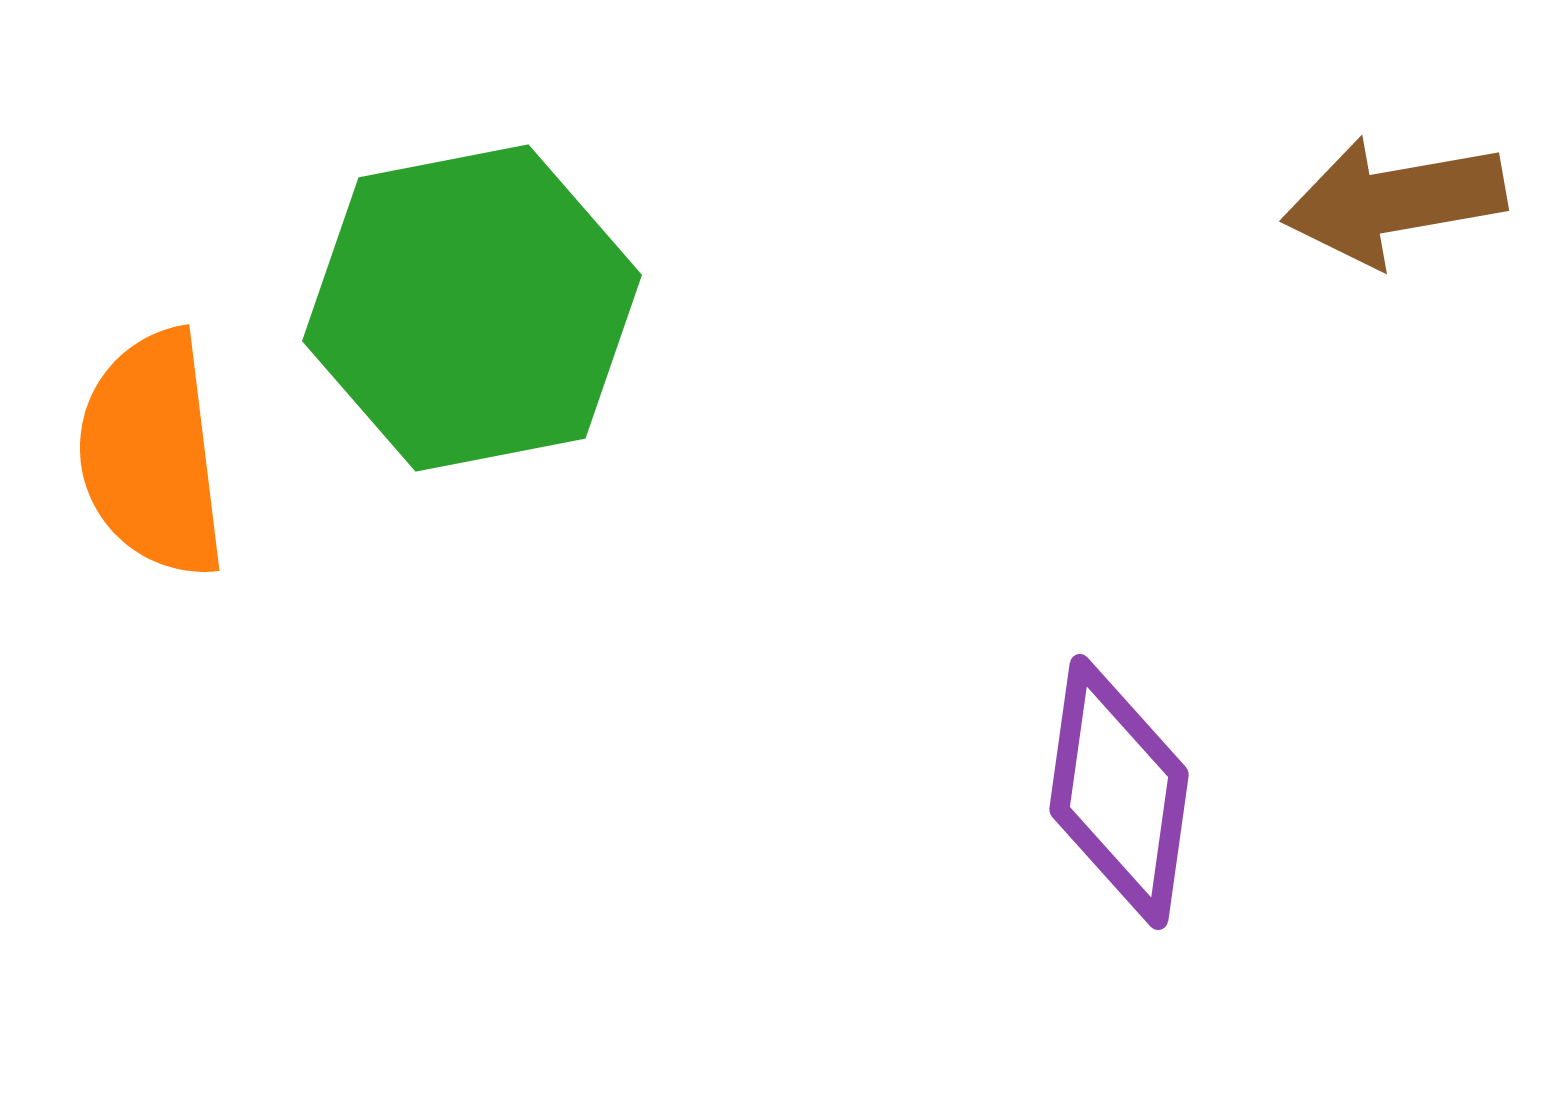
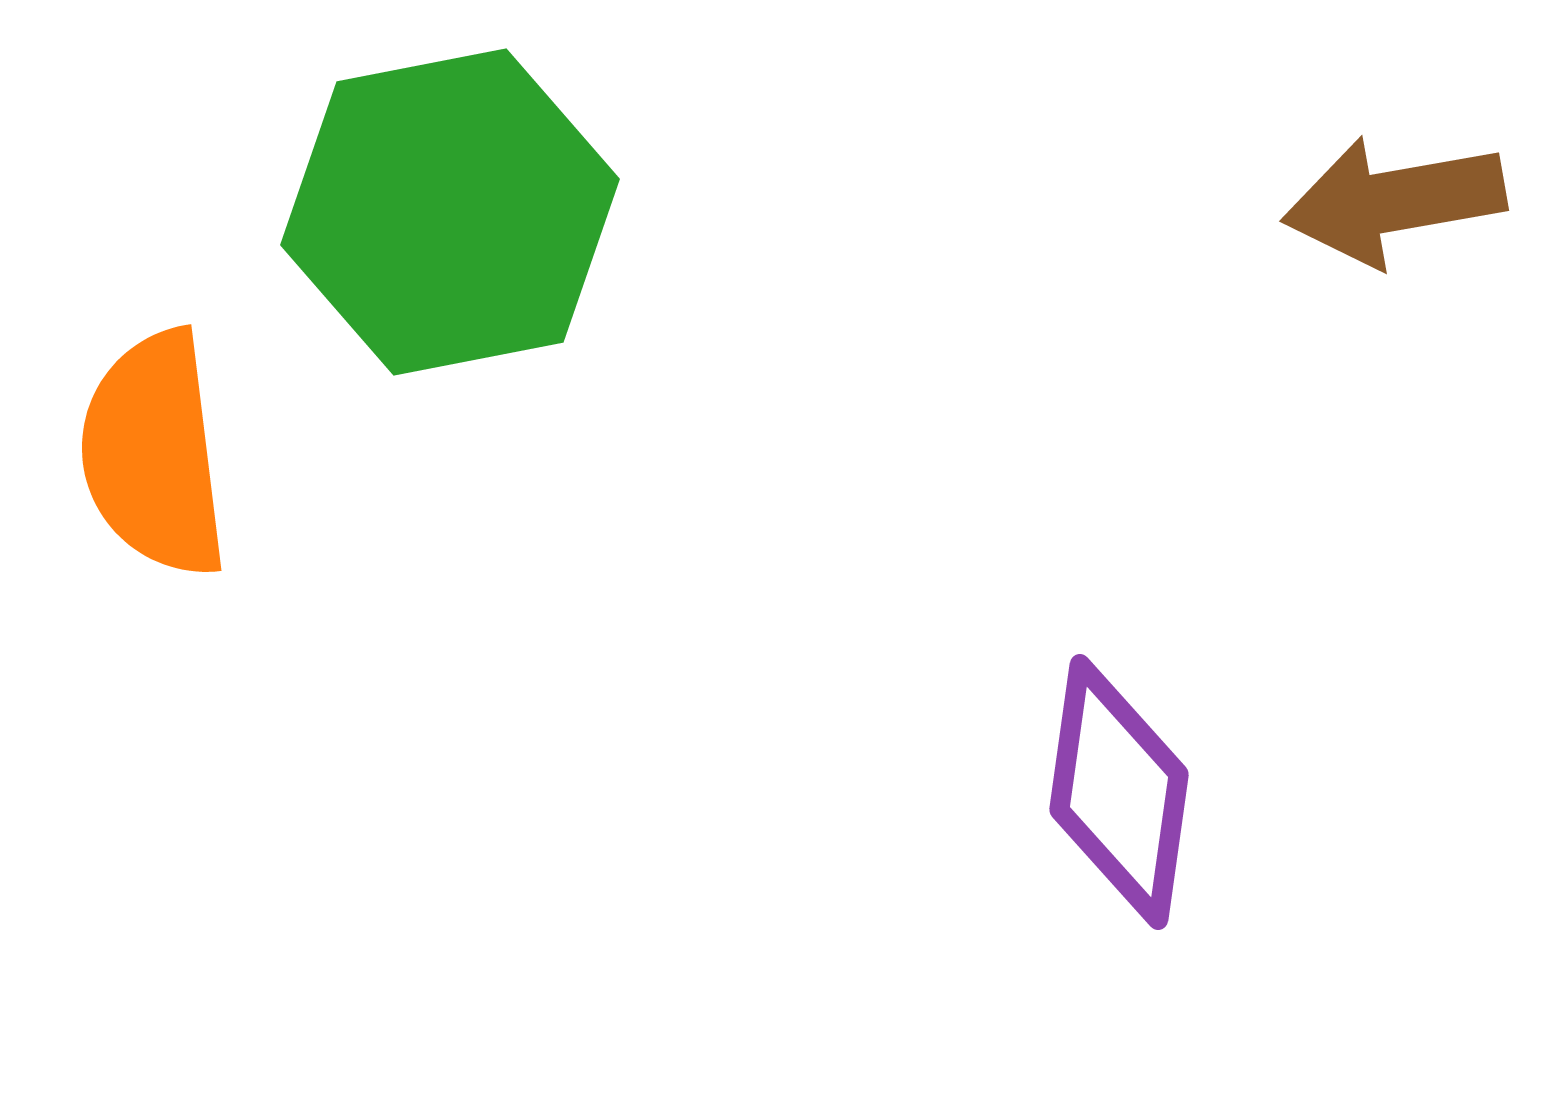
green hexagon: moved 22 px left, 96 px up
orange semicircle: moved 2 px right
